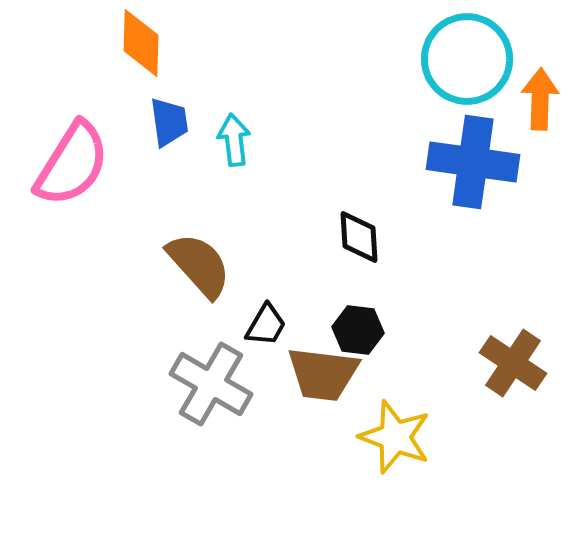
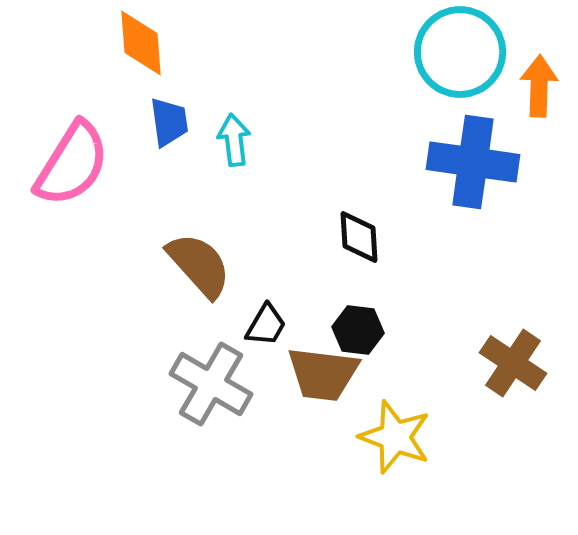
orange diamond: rotated 6 degrees counterclockwise
cyan circle: moved 7 px left, 7 px up
orange arrow: moved 1 px left, 13 px up
